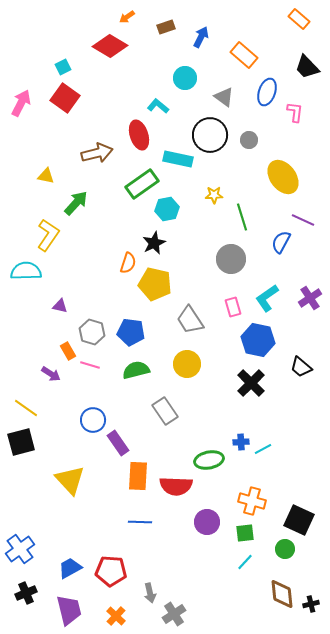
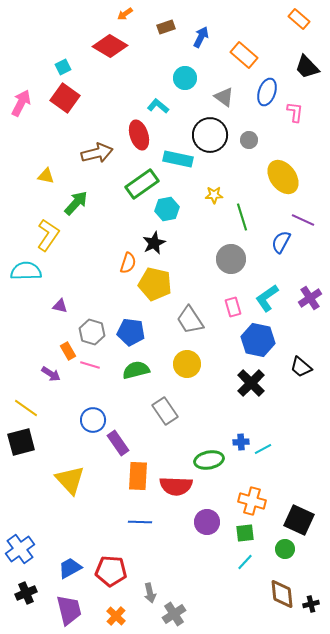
orange arrow at (127, 17): moved 2 px left, 3 px up
